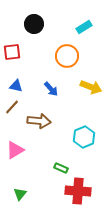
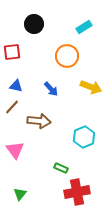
pink triangle: rotated 36 degrees counterclockwise
red cross: moved 1 px left, 1 px down; rotated 15 degrees counterclockwise
